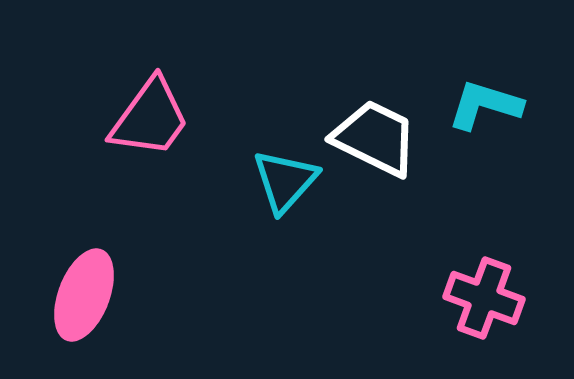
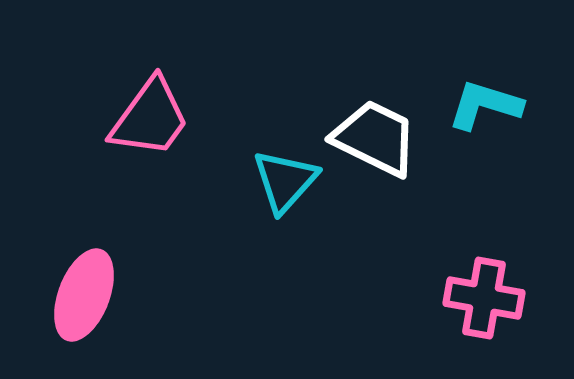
pink cross: rotated 10 degrees counterclockwise
